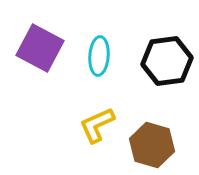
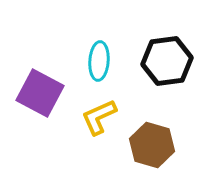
purple square: moved 45 px down
cyan ellipse: moved 5 px down
yellow L-shape: moved 2 px right, 8 px up
